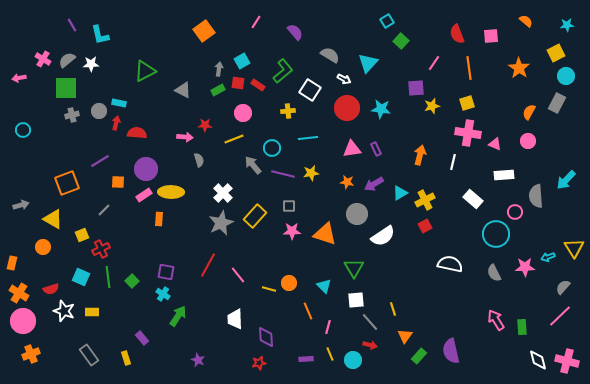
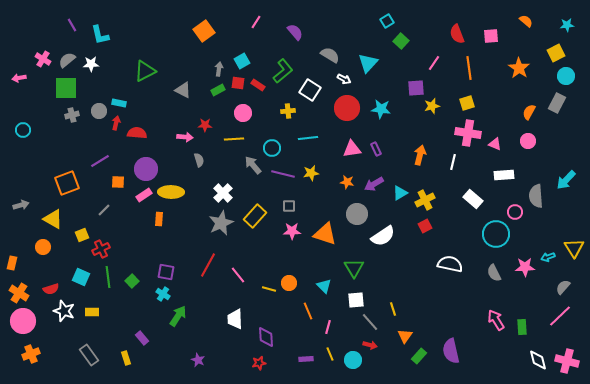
yellow line at (234, 139): rotated 18 degrees clockwise
